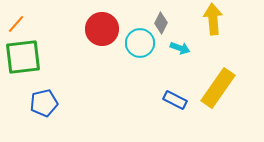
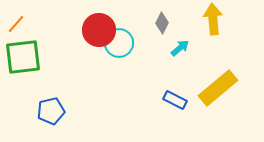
gray diamond: moved 1 px right
red circle: moved 3 px left, 1 px down
cyan circle: moved 21 px left
cyan arrow: rotated 60 degrees counterclockwise
yellow rectangle: rotated 15 degrees clockwise
blue pentagon: moved 7 px right, 8 px down
